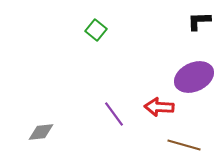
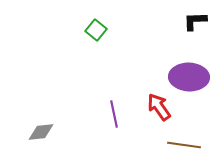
black L-shape: moved 4 px left
purple ellipse: moved 5 px left; rotated 27 degrees clockwise
red arrow: rotated 52 degrees clockwise
purple line: rotated 24 degrees clockwise
brown line: rotated 8 degrees counterclockwise
